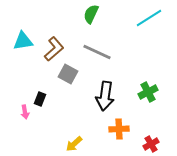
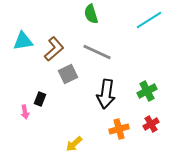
green semicircle: rotated 42 degrees counterclockwise
cyan line: moved 2 px down
gray square: rotated 36 degrees clockwise
green cross: moved 1 px left, 1 px up
black arrow: moved 1 px right, 2 px up
orange cross: rotated 12 degrees counterclockwise
red cross: moved 20 px up
